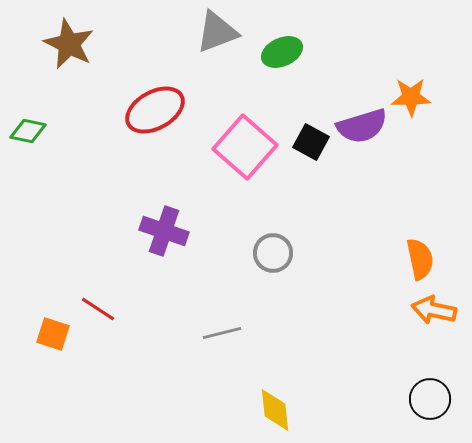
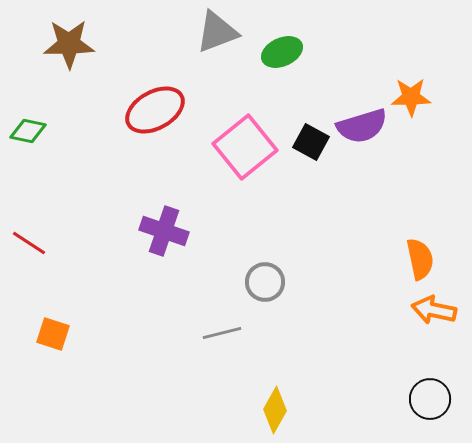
brown star: rotated 27 degrees counterclockwise
pink square: rotated 10 degrees clockwise
gray circle: moved 8 px left, 29 px down
red line: moved 69 px left, 66 px up
yellow diamond: rotated 36 degrees clockwise
